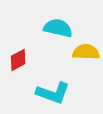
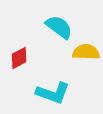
cyan semicircle: moved 1 px right, 1 px up; rotated 24 degrees clockwise
red diamond: moved 1 px right, 2 px up
